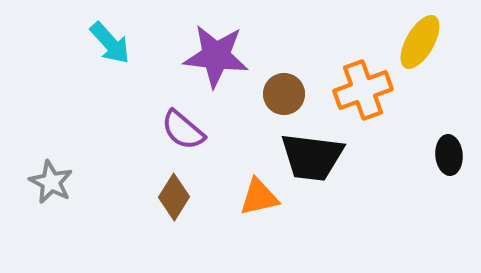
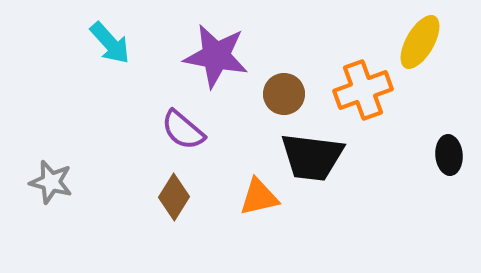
purple star: rotated 4 degrees clockwise
gray star: rotated 12 degrees counterclockwise
